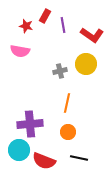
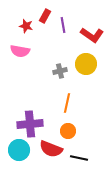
orange circle: moved 1 px up
red semicircle: moved 7 px right, 12 px up
